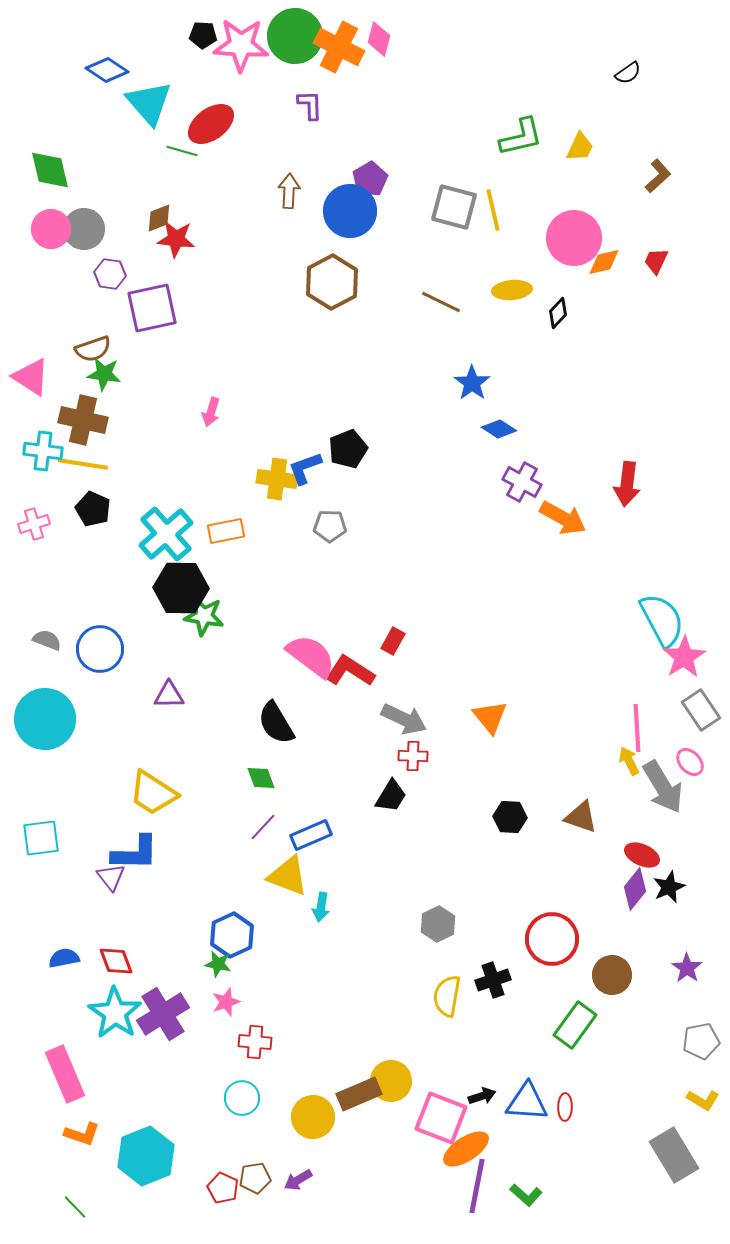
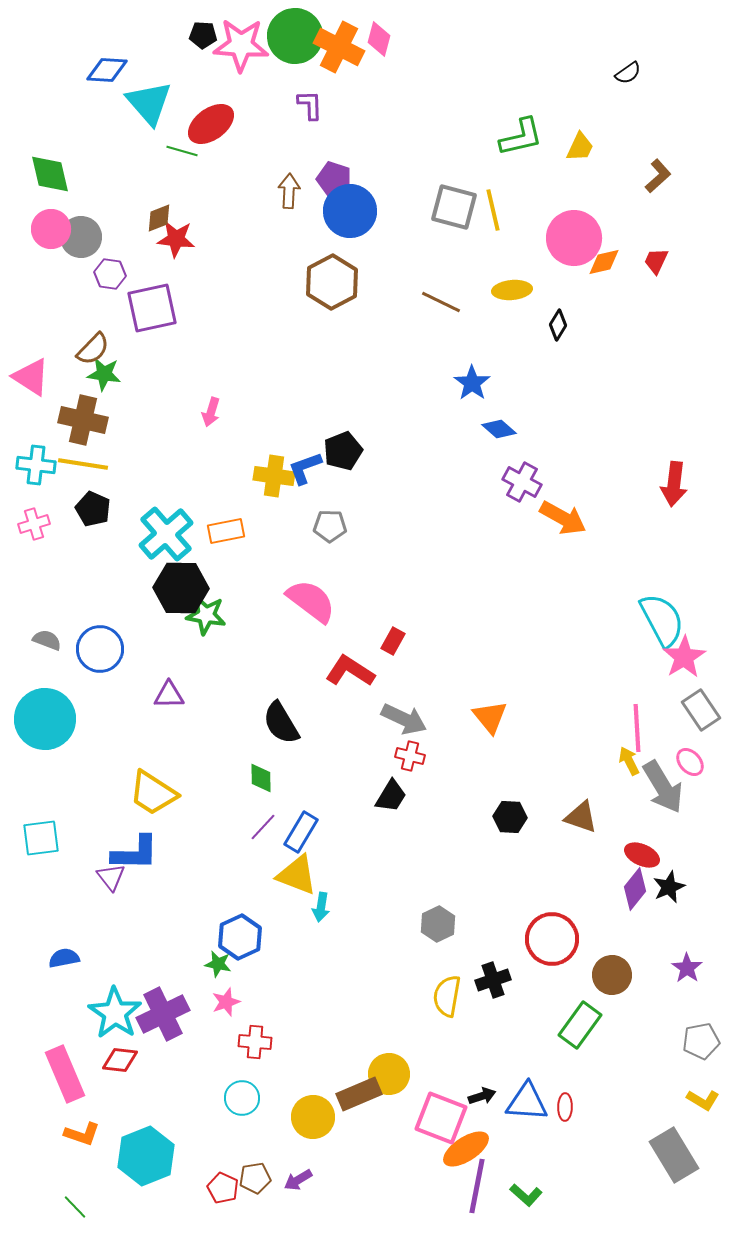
blue diamond at (107, 70): rotated 30 degrees counterclockwise
green diamond at (50, 170): moved 4 px down
purple pentagon at (370, 179): moved 36 px left; rotated 24 degrees counterclockwise
gray circle at (84, 229): moved 3 px left, 8 px down
black diamond at (558, 313): moved 12 px down; rotated 12 degrees counterclockwise
brown semicircle at (93, 349): rotated 27 degrees counterclockwise
blue diamond at (499, 429): rotated 8 degrees clockwise
black pentagon at (348, 449): moved 5 px left, 2 px down
cyan cross at (43, 451): moved 7 px left, 14 px down
yellow cross at (277, 479): moved 3 px left, 3 px up
red arrow at (627, 484): moved 47 px right
green star at (204, 616): moved 2 px right, 1 px up
pink semicircle at (311, 656): moved 55 px up
black semicircle at (276, 723): moved 5 px right
red cross at (413, 756): moved 3 px left; rotated 12 degrees clockwise
green diamond at (261, 778): rotated 20 degrees clockwise
blue rectangle at (311, 835): moved 10 px left, 3 px up; rotated 36 degrees counterclockwise
yellow triangle at (288, 876): moved 9 px right, 1 px up
blue hexagon at (232, 935): moved 8 px right, 2 px down
red diamond at (116, 961): moved 4 px right, 99 px down; rotated 63 degrees counterclockwise
purple cross at (163, 1014): rotated 6 degrees clockwise
green rectangle at (575, 1025): moved 5 px right
yellow circle at (391, 1081): moved 2 px left, 7 px up
